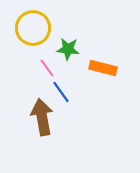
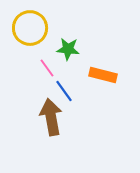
yellow circle: moved 3 px left
orange rectangle: moved 7 px down
blue line: moved 3 px right, 1 px up
brown arrow: moved 9 px right
